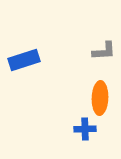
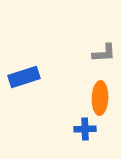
gray L-shape: moved 2 px down
blue rectangle: moved 17 px down
